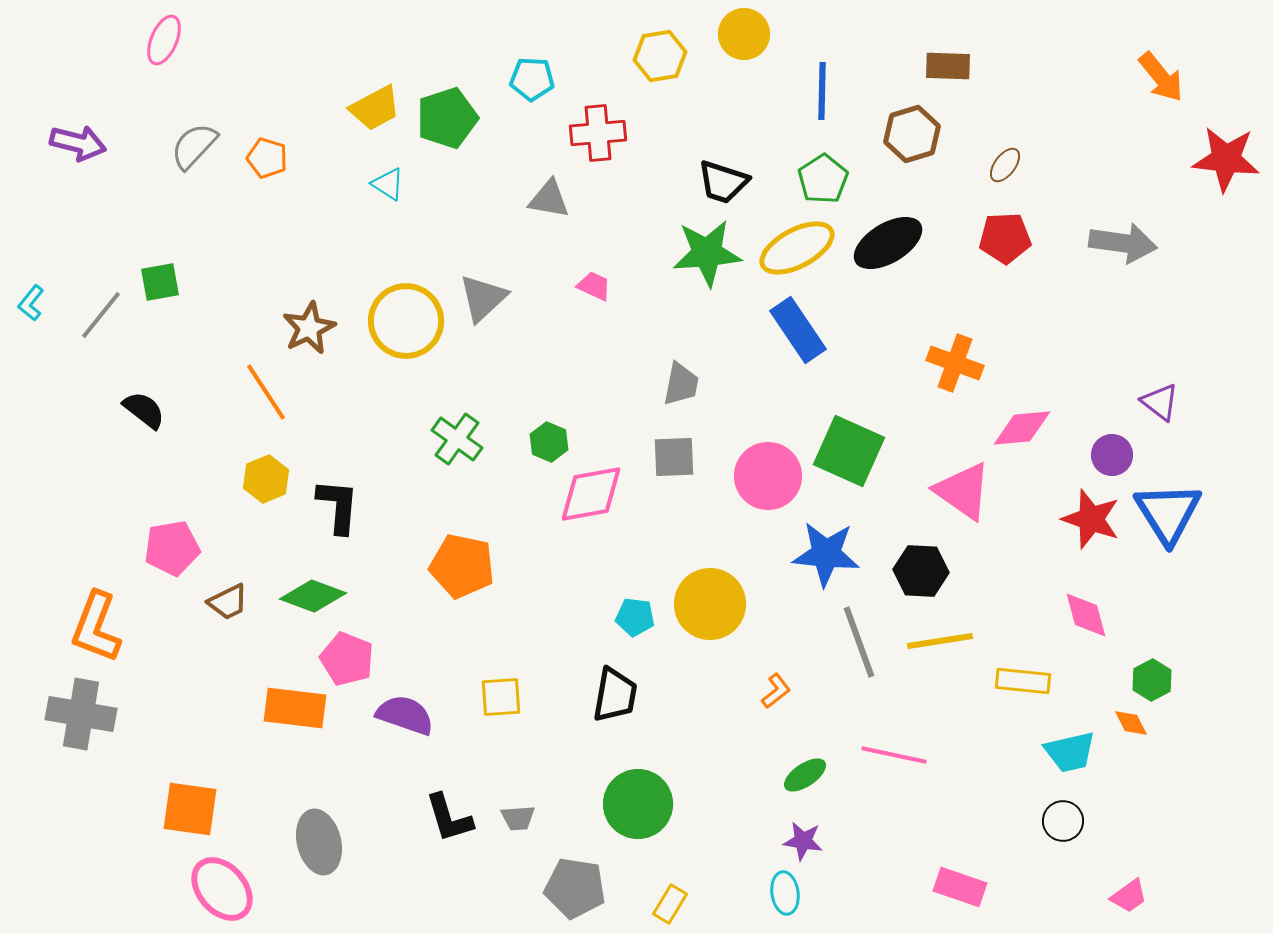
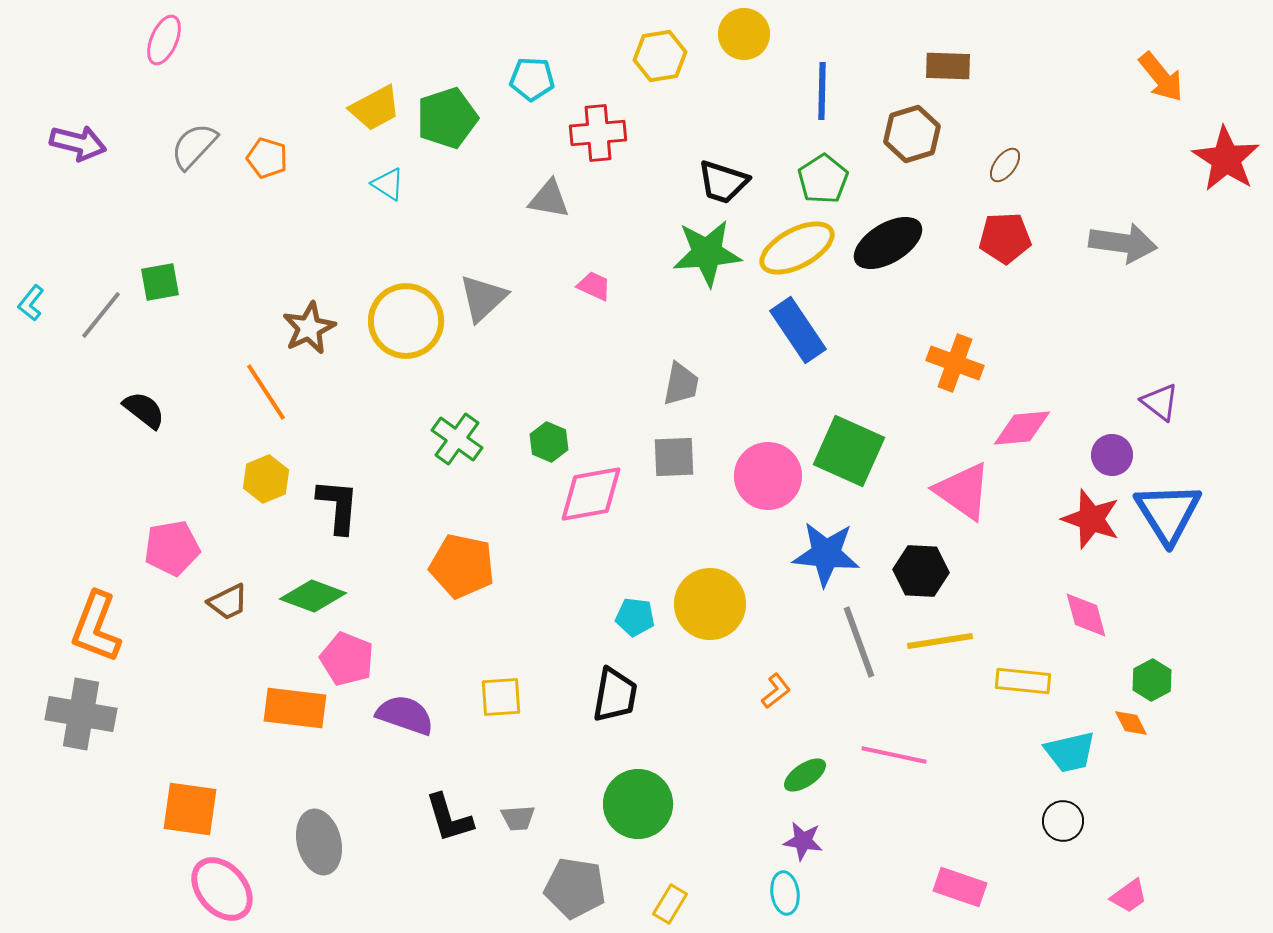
red star at (1226, 159): rotated 26 degrees clockwise
